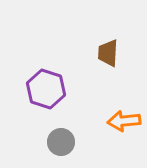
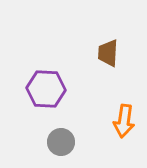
purple hexagon: rotated 15 degrees counterclockwise
orange arrow: rotated 76 degrees counterclockwise
